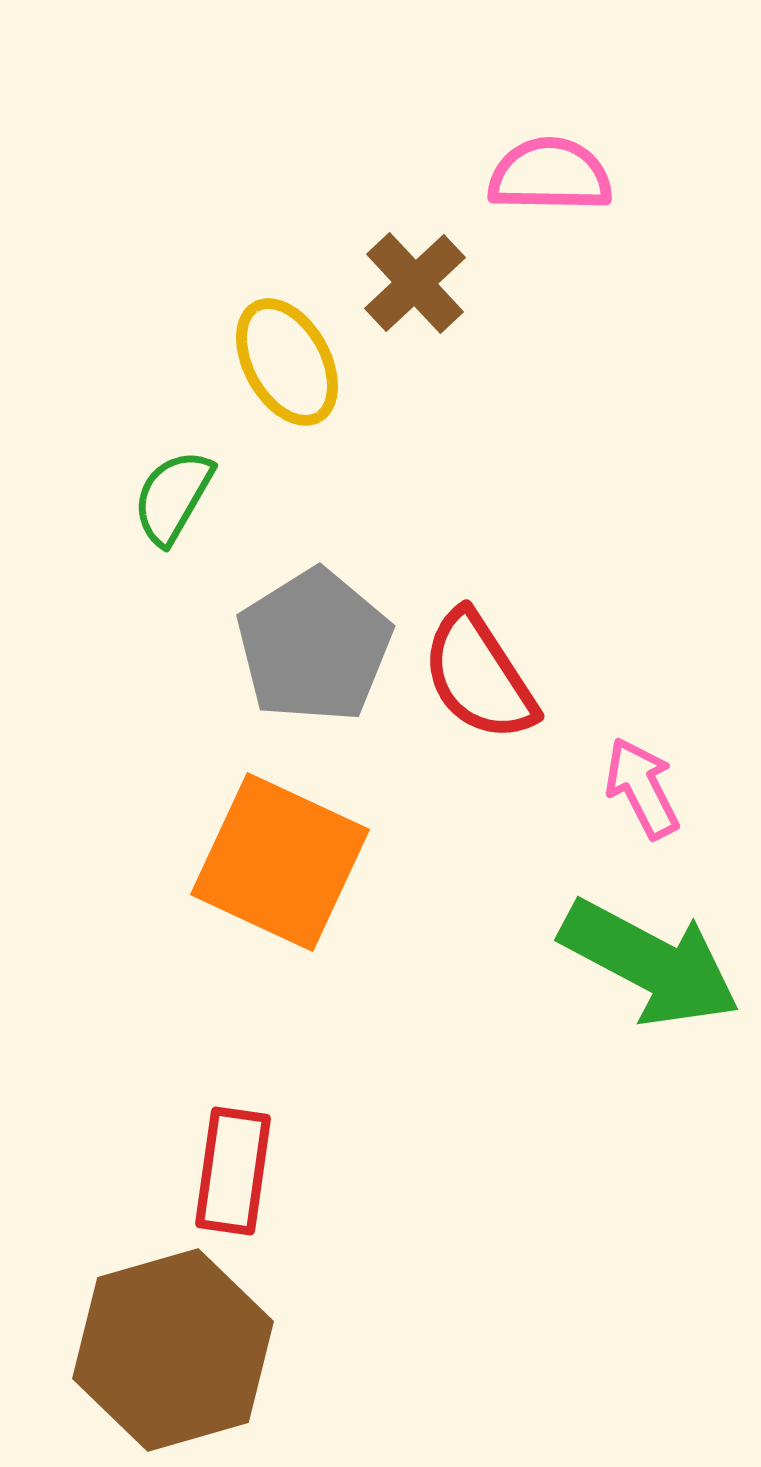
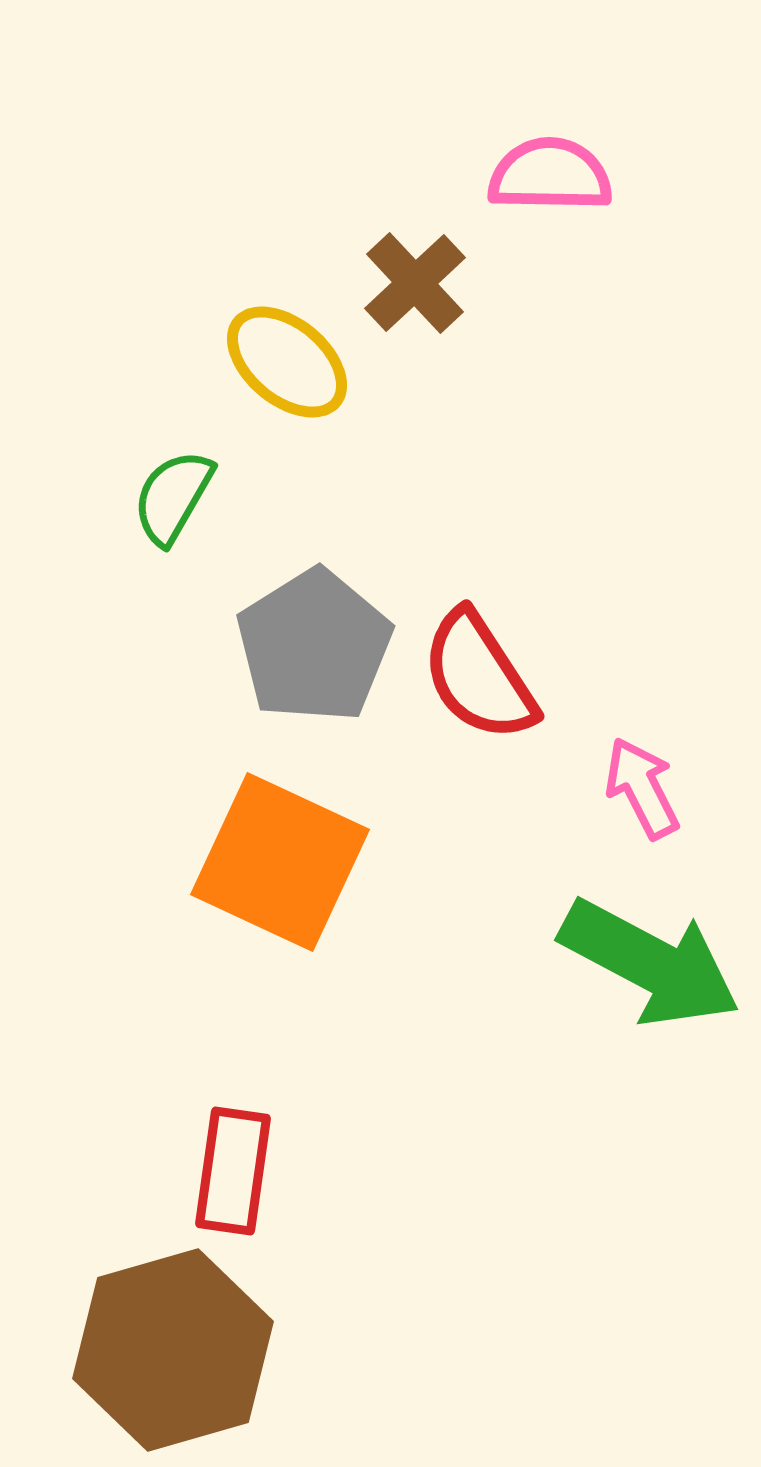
yellow ellipse: rotated 21 degrees counterclockwise
